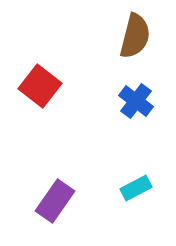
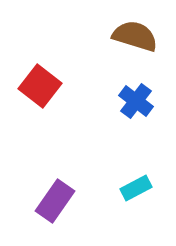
brown semicircle: rotated 87 degrees counterclockwise
